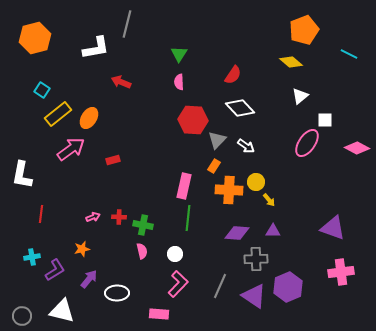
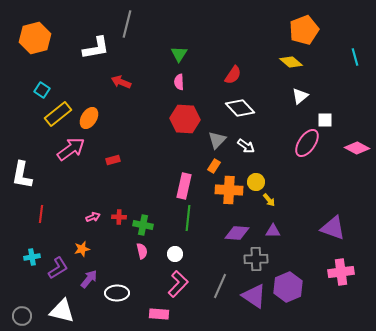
cyan line at (349, 54): moved 6 px right, 3 px down; rotated 48 degrees clockwise
red hexagon at (193, 120): moved 8 px left, 1 px up
purple L-shape at (55, 270): moved 3 px right, 2 px up
